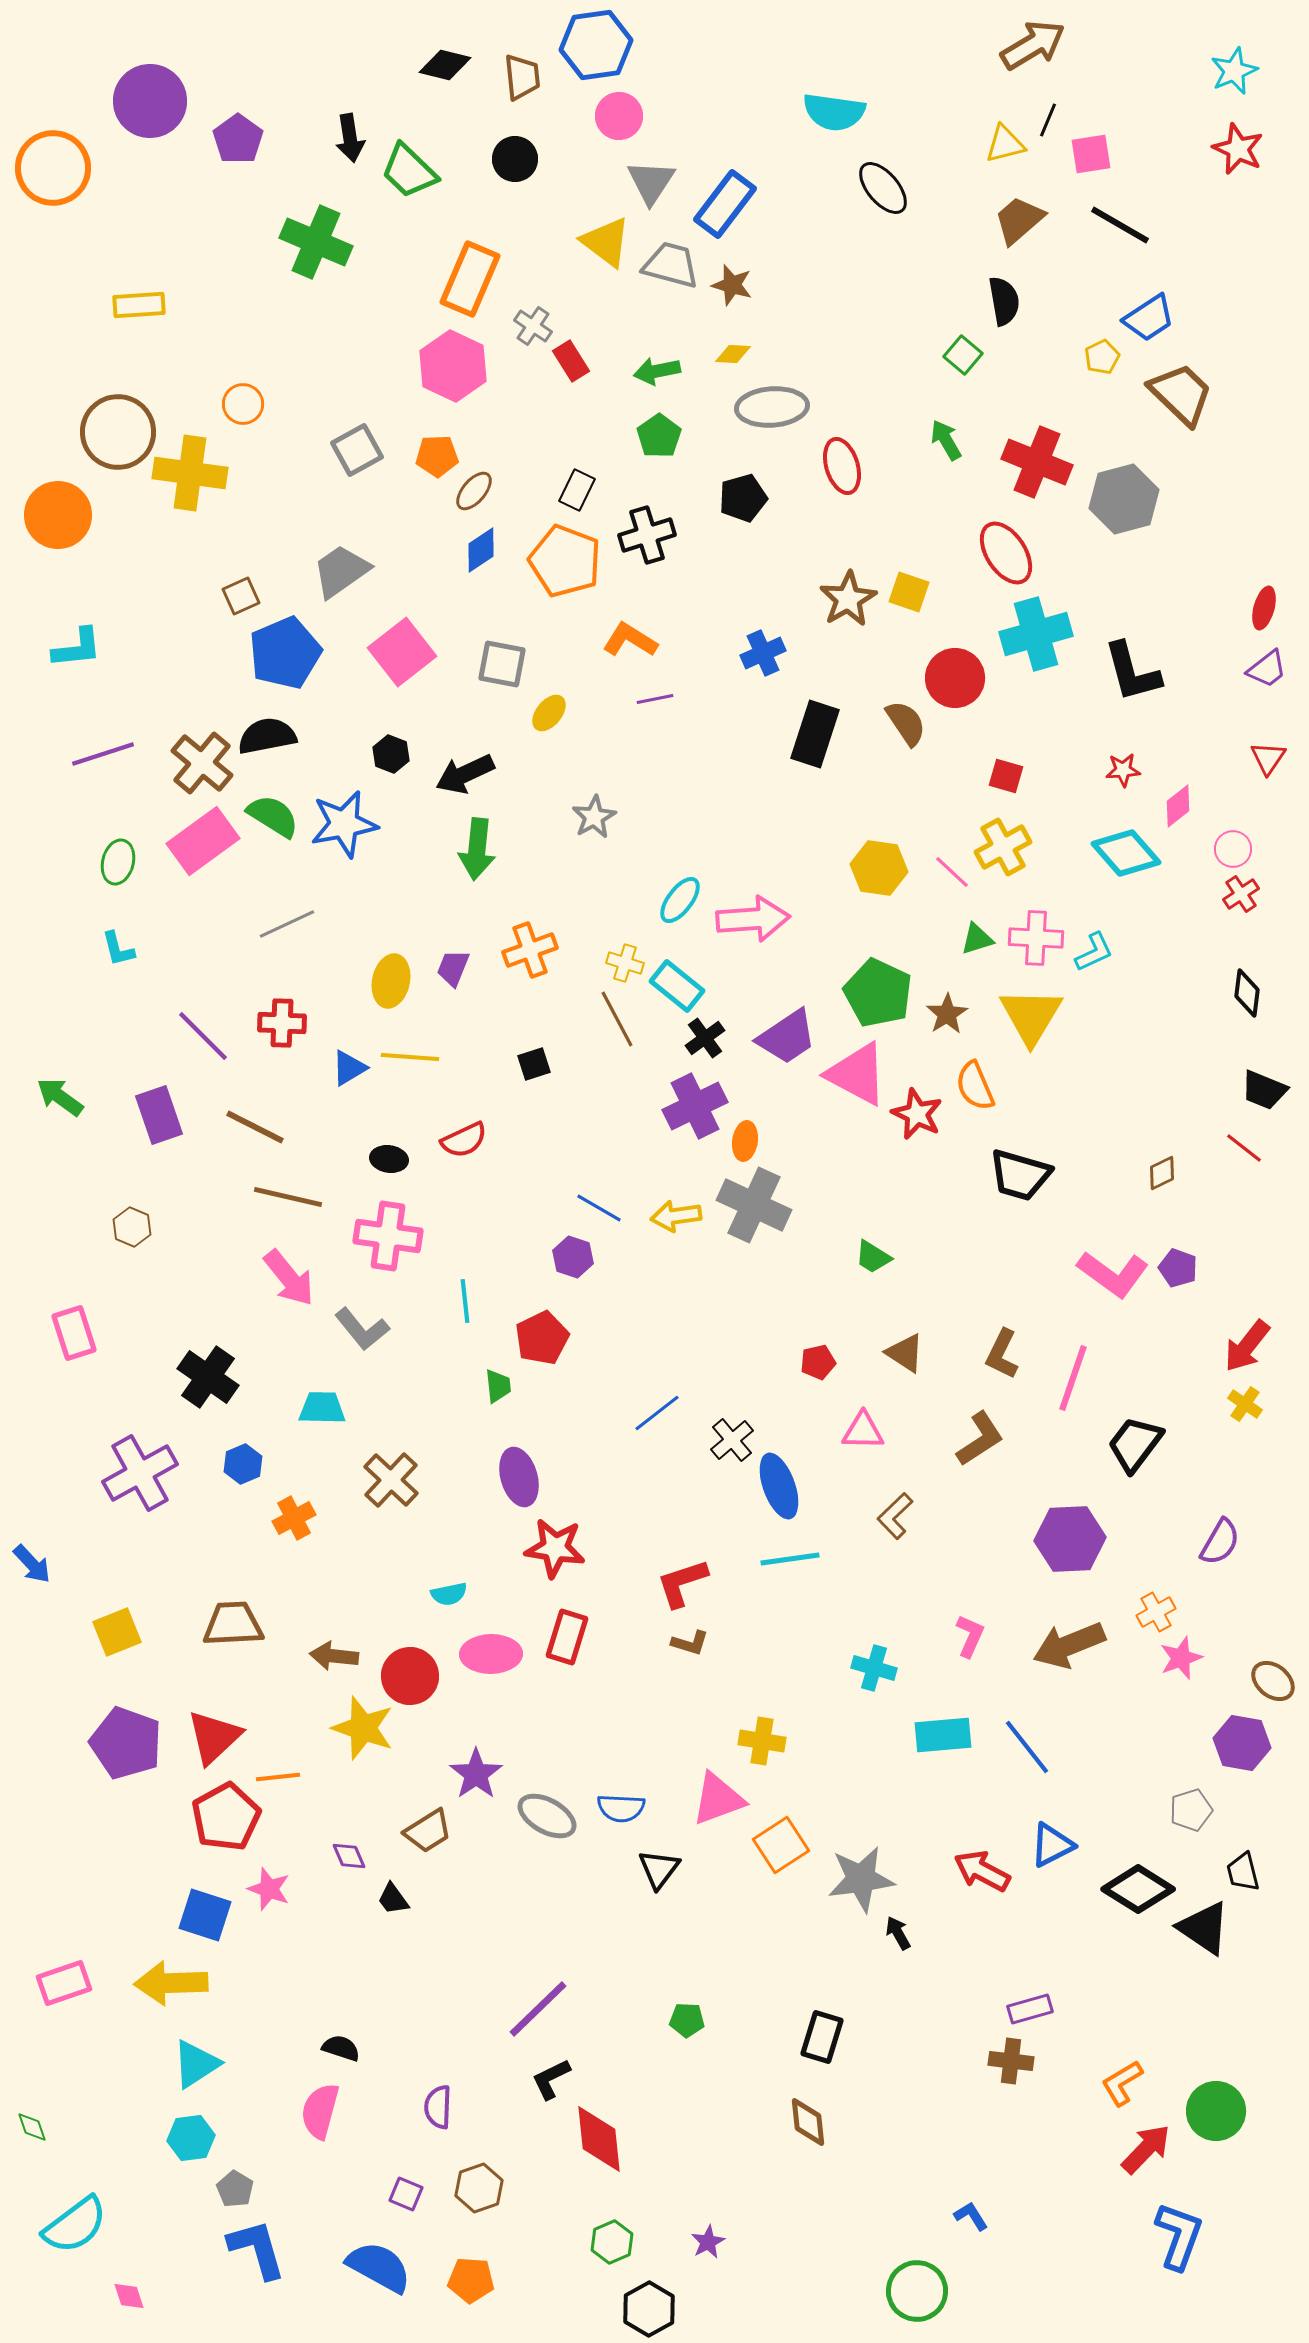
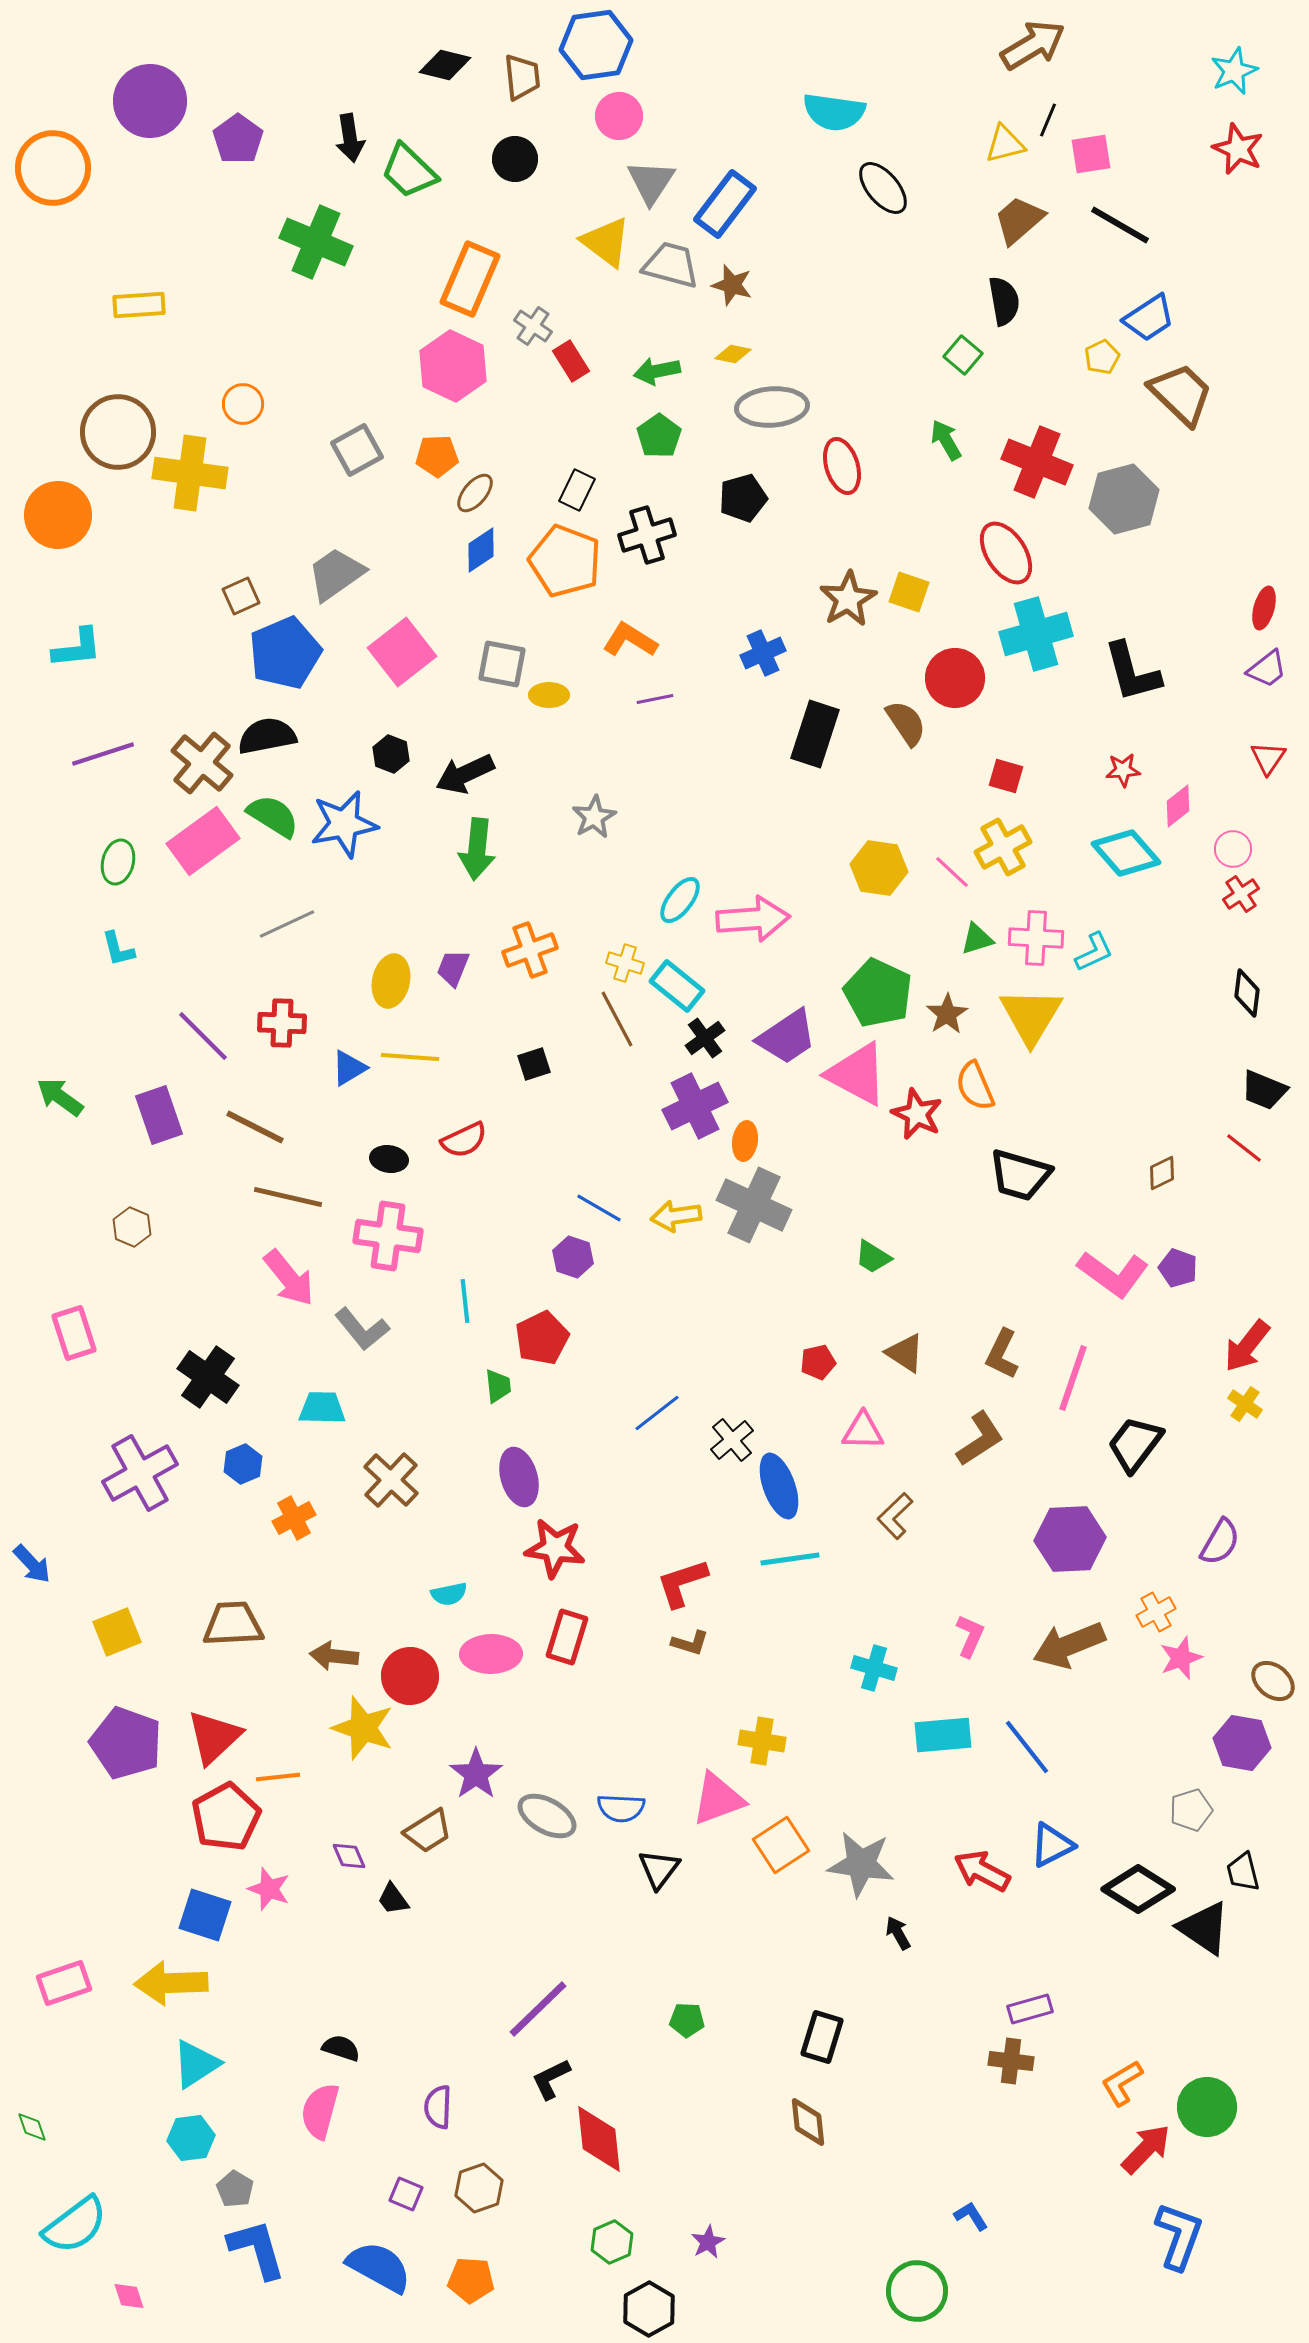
yellow diamond at (733, 354): rotated 9 degrees clockwise
brown ellipse at (474, 491): moved 1 px right, 2 px down
gray trapezoid at (341, 571): moved 5 px left, 3 px down
yellow ellipse at (549, 713): moved 18 px up; rotated 51 degrees clockwise
gray star at (861, 1879): moved 15 px up; rotated 16 degrees clockwise
green circle at (1216, 2111): moved 9 px left, 4 px up
